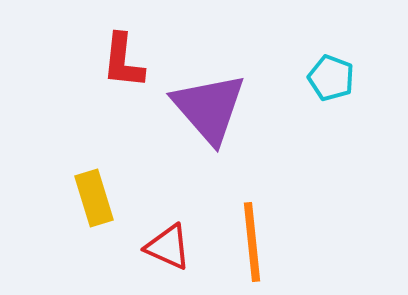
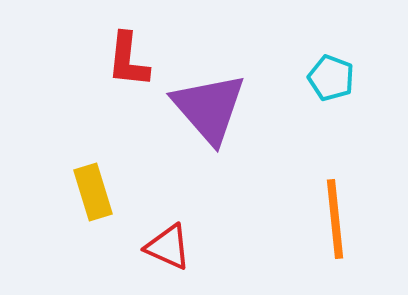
red L-shape: moved 5 px right, 1 px up
yellow rectangle: moved 1 px left, 6 px up
orange line: moved 83 px right, 23 px up
